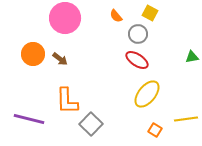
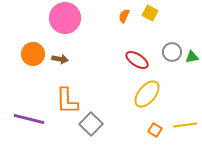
orange semicircle: moved 8 px right; rotated 64 degrees clockwise
gray circle: moved 34 px right, 18 px down
brown arrow: rotated 28 degrees counterclockwise
yellow line: moved 1 px left, 6 px down
